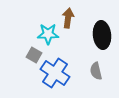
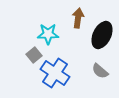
brown arrow: moved 10 px right
black ellipse: rotated 32 degrees clockwise
gray square: rotated 21 degrees clockwise
gray semicircle: moved 4 px right; rotated 36 degrees counterclockwise
